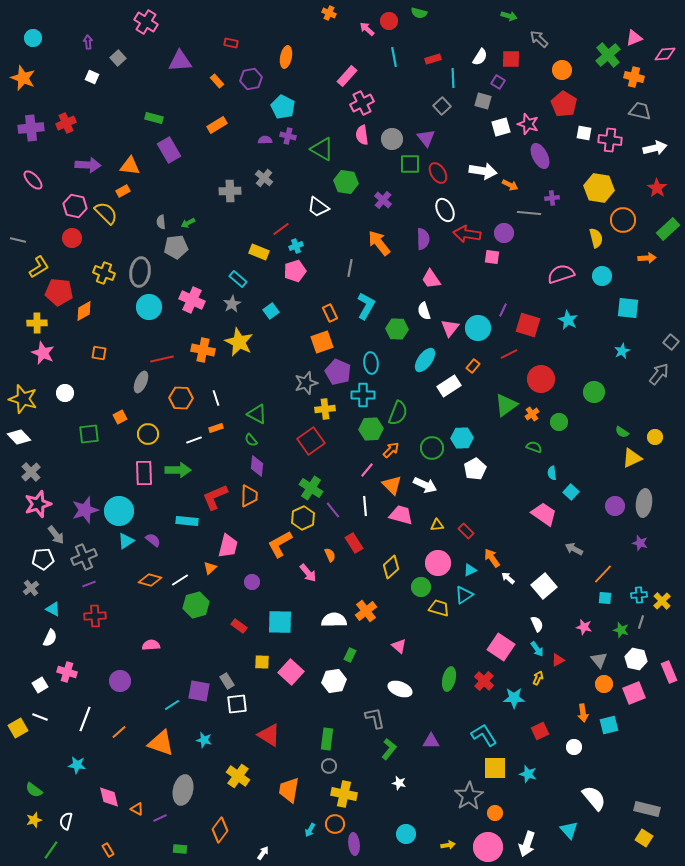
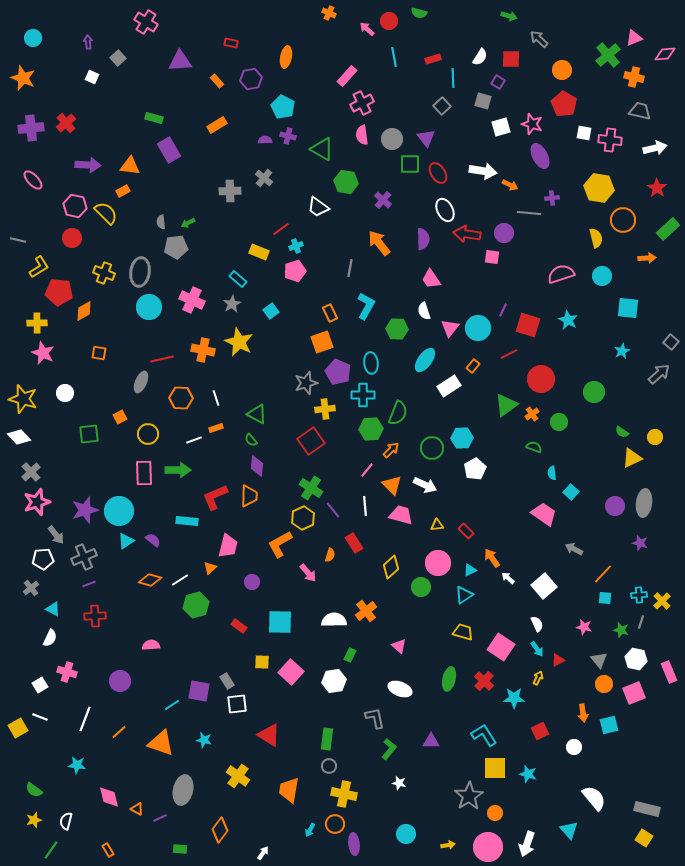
red cross at (66, 123): rotated 18 degrees counterclockwise
pink star at (528, 124): moved 4 px right
gray arrow at (659, 374): rotated 10 degrees clockwise
pink star at (38, 504): moved 1 px left, 2 px up
orange semicircle at (330, 555): rotated 40 degrees clockwise
yellow trapezoid at (439, 608): moved 24 px right, 24 px down
